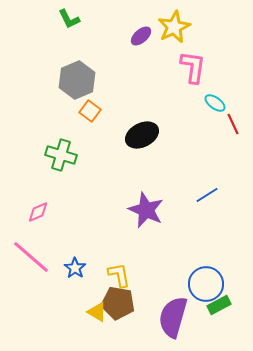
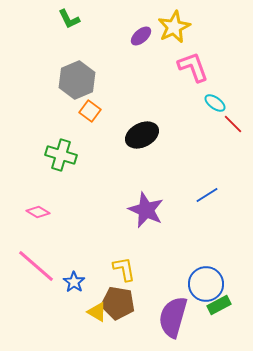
pink L-shape: rotated 28 degrees counterclockwise
red line: rotated 20 degrees counterclockwise
pink diamond: rotated 55 degrees clockwise
pink line: moved 5 px right, 9 px down
blue star: moved 1 px left, 14 px down
yellow L-shape: moved 5 px right, 6 px up
